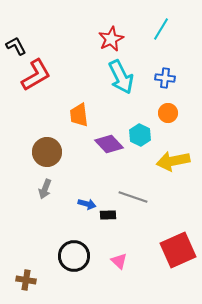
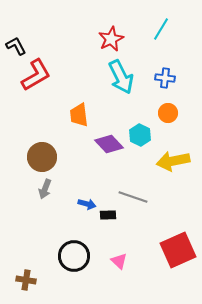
brown circle: moved 5 px left, 5 px down
